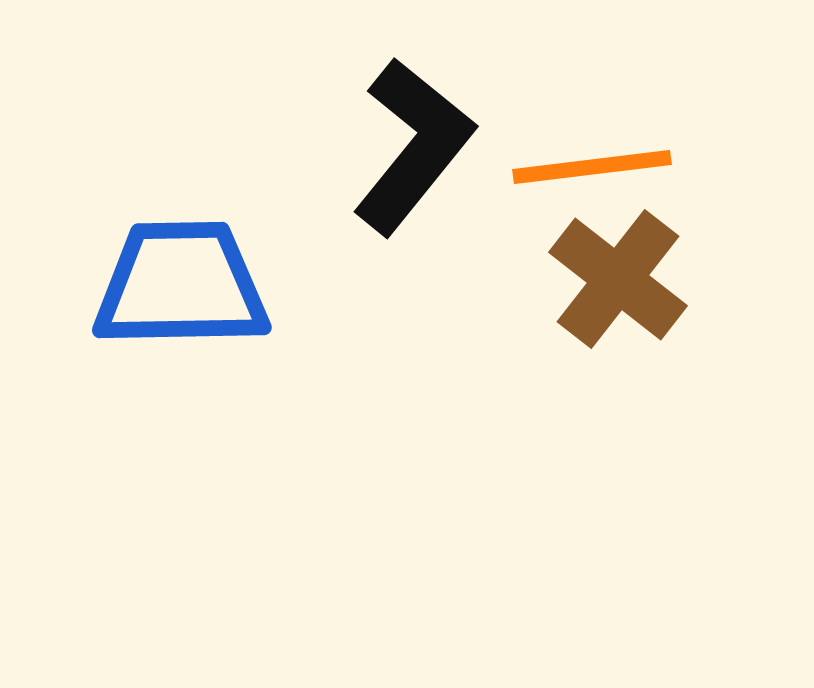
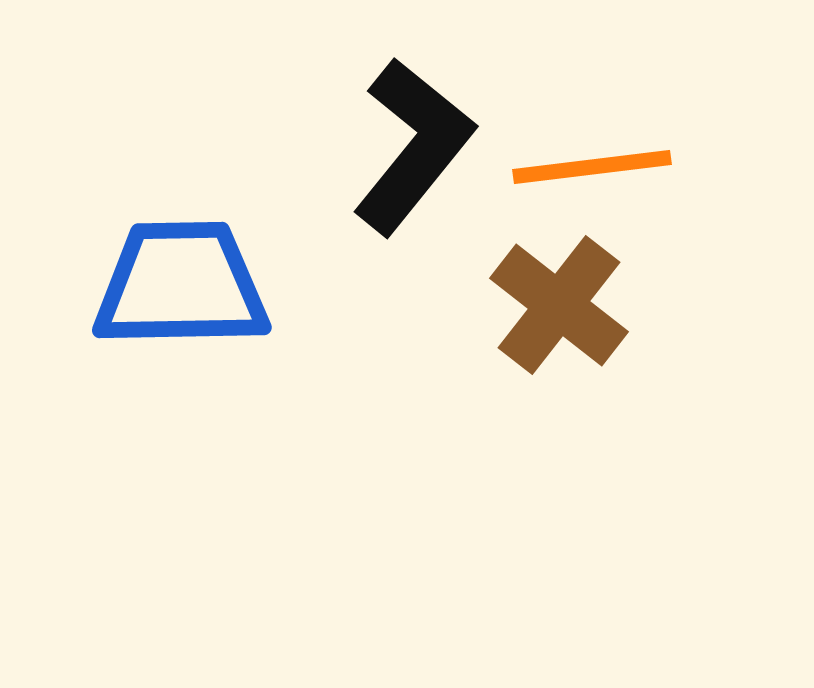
brown cross: moved 59 px left, 26 px down
